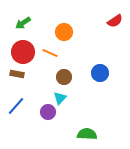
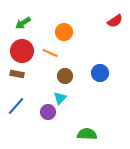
red circle: moved 1 px left, 1 px up
brown circle: moved 1 px right, 1 px up
